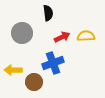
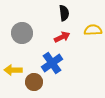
black semicircle: moved 16 px right
yellow semicircle: moved 7 px right, 6 px up
blue cross: moved 1 px left; rotated 15 degrees counterclockwise
